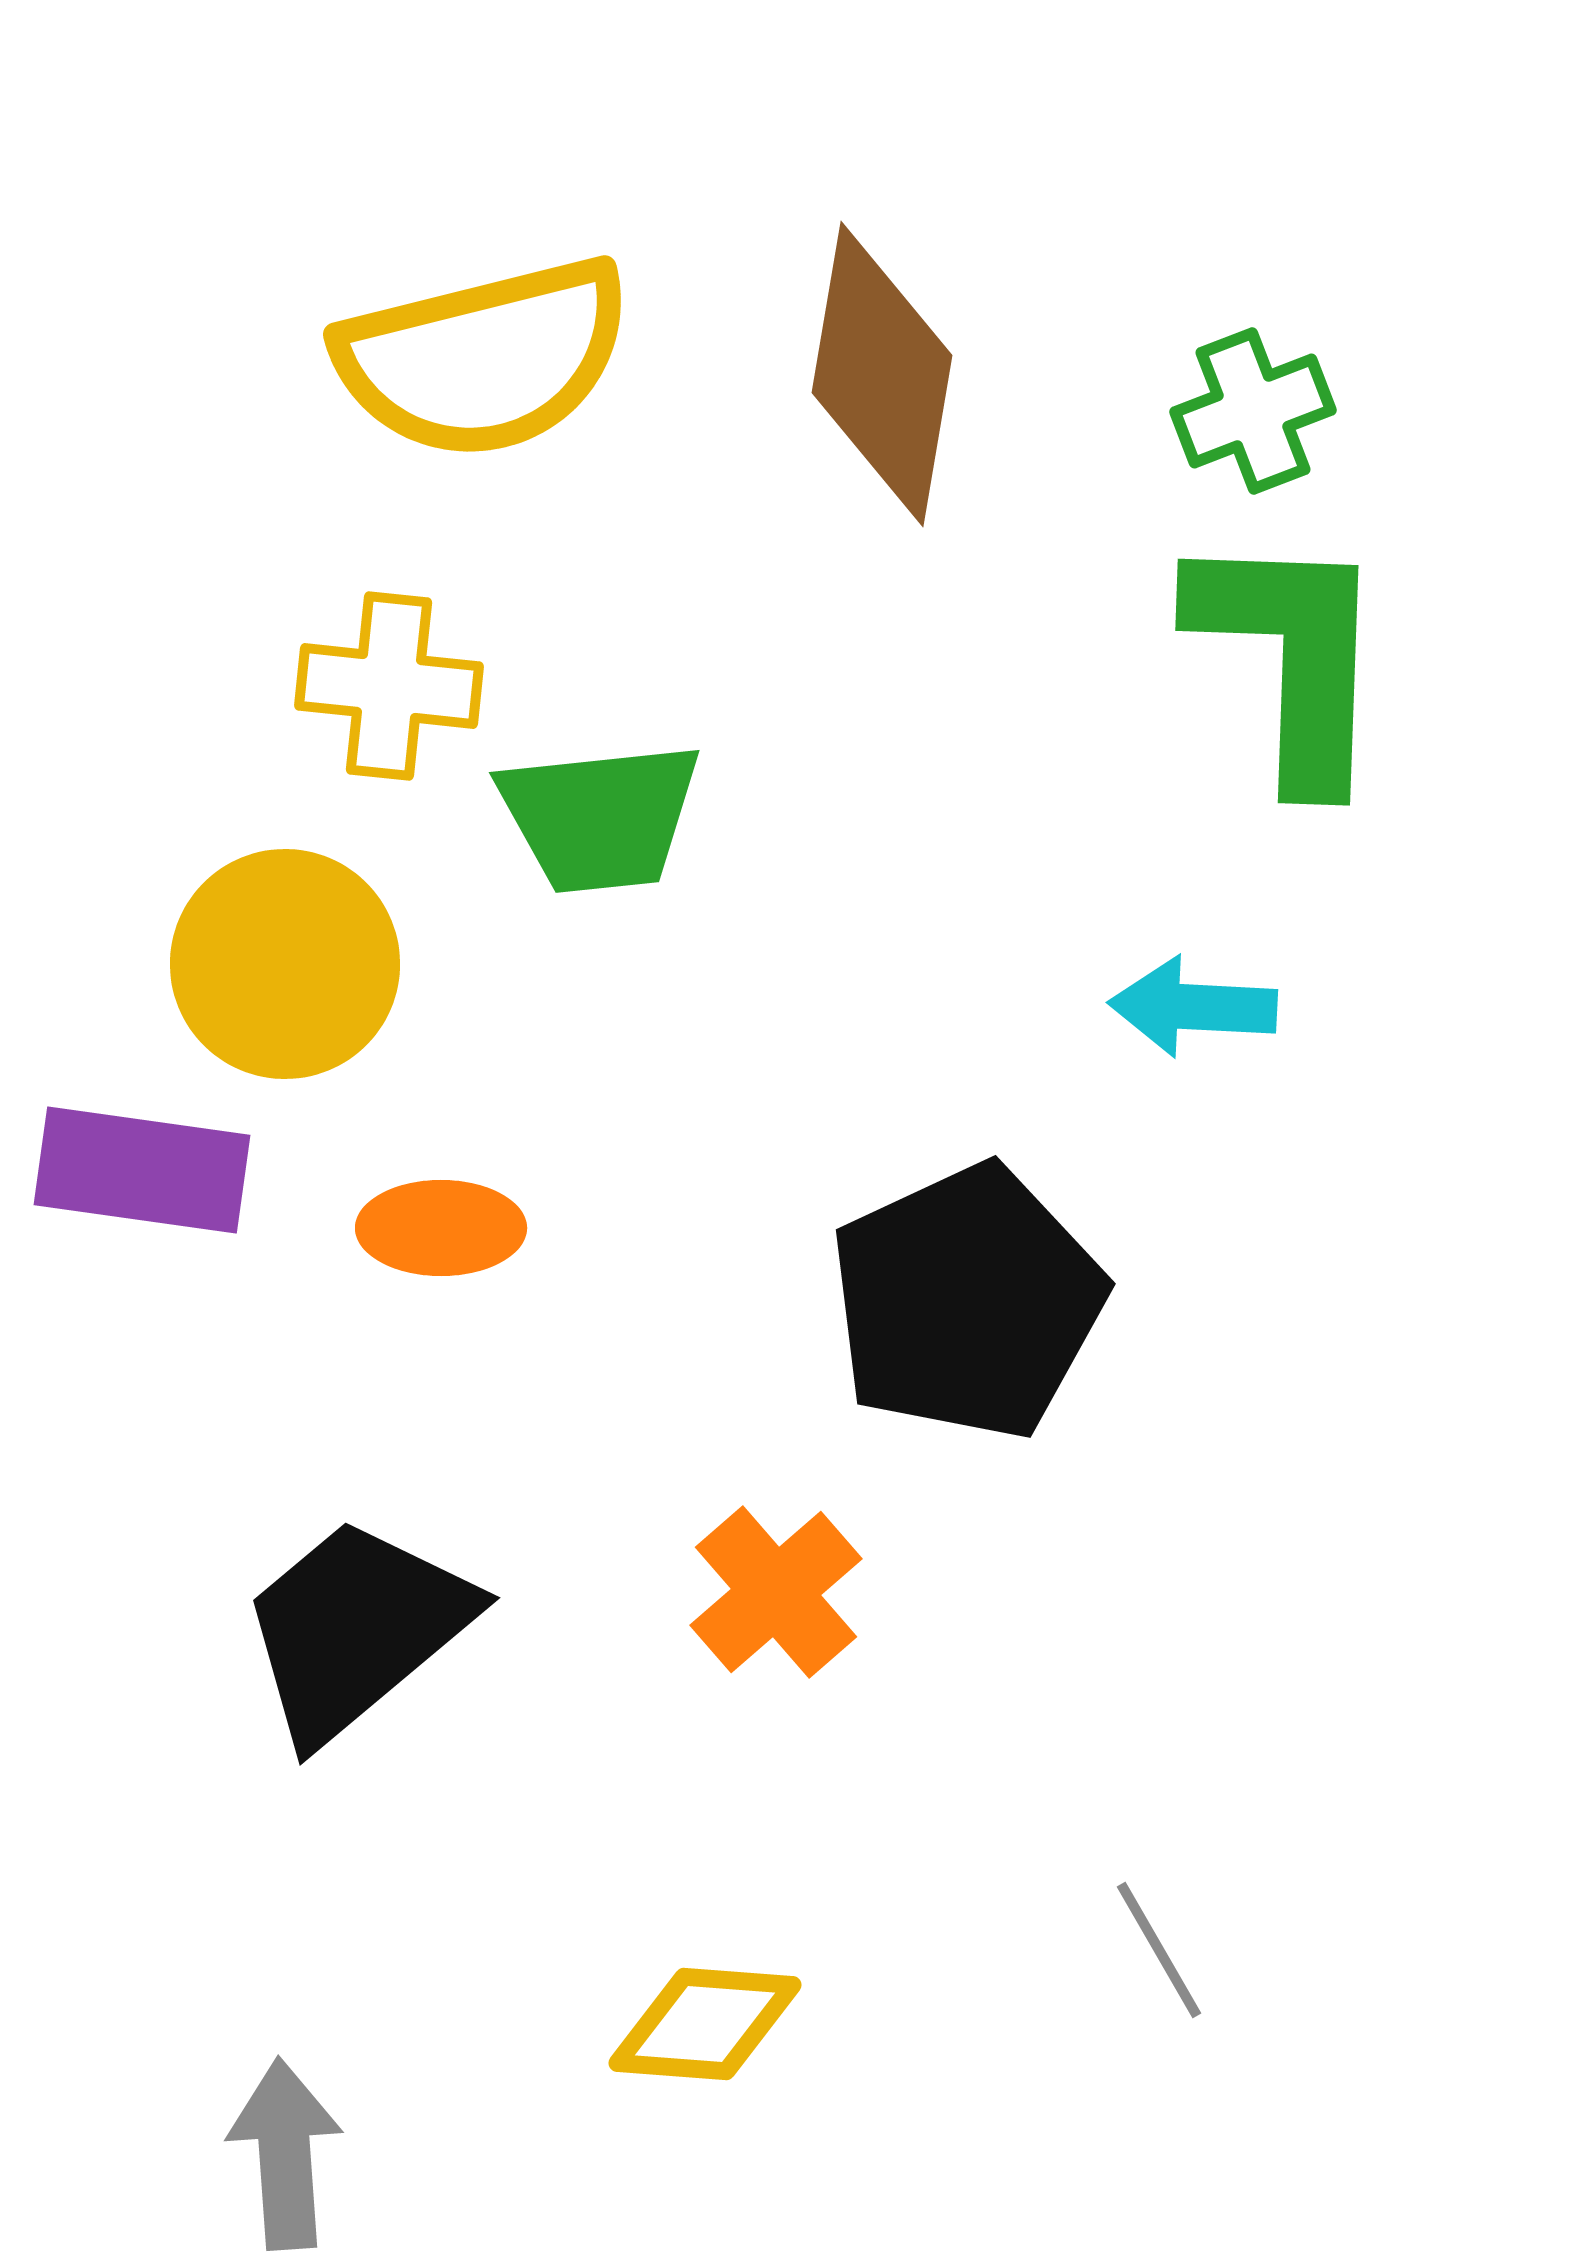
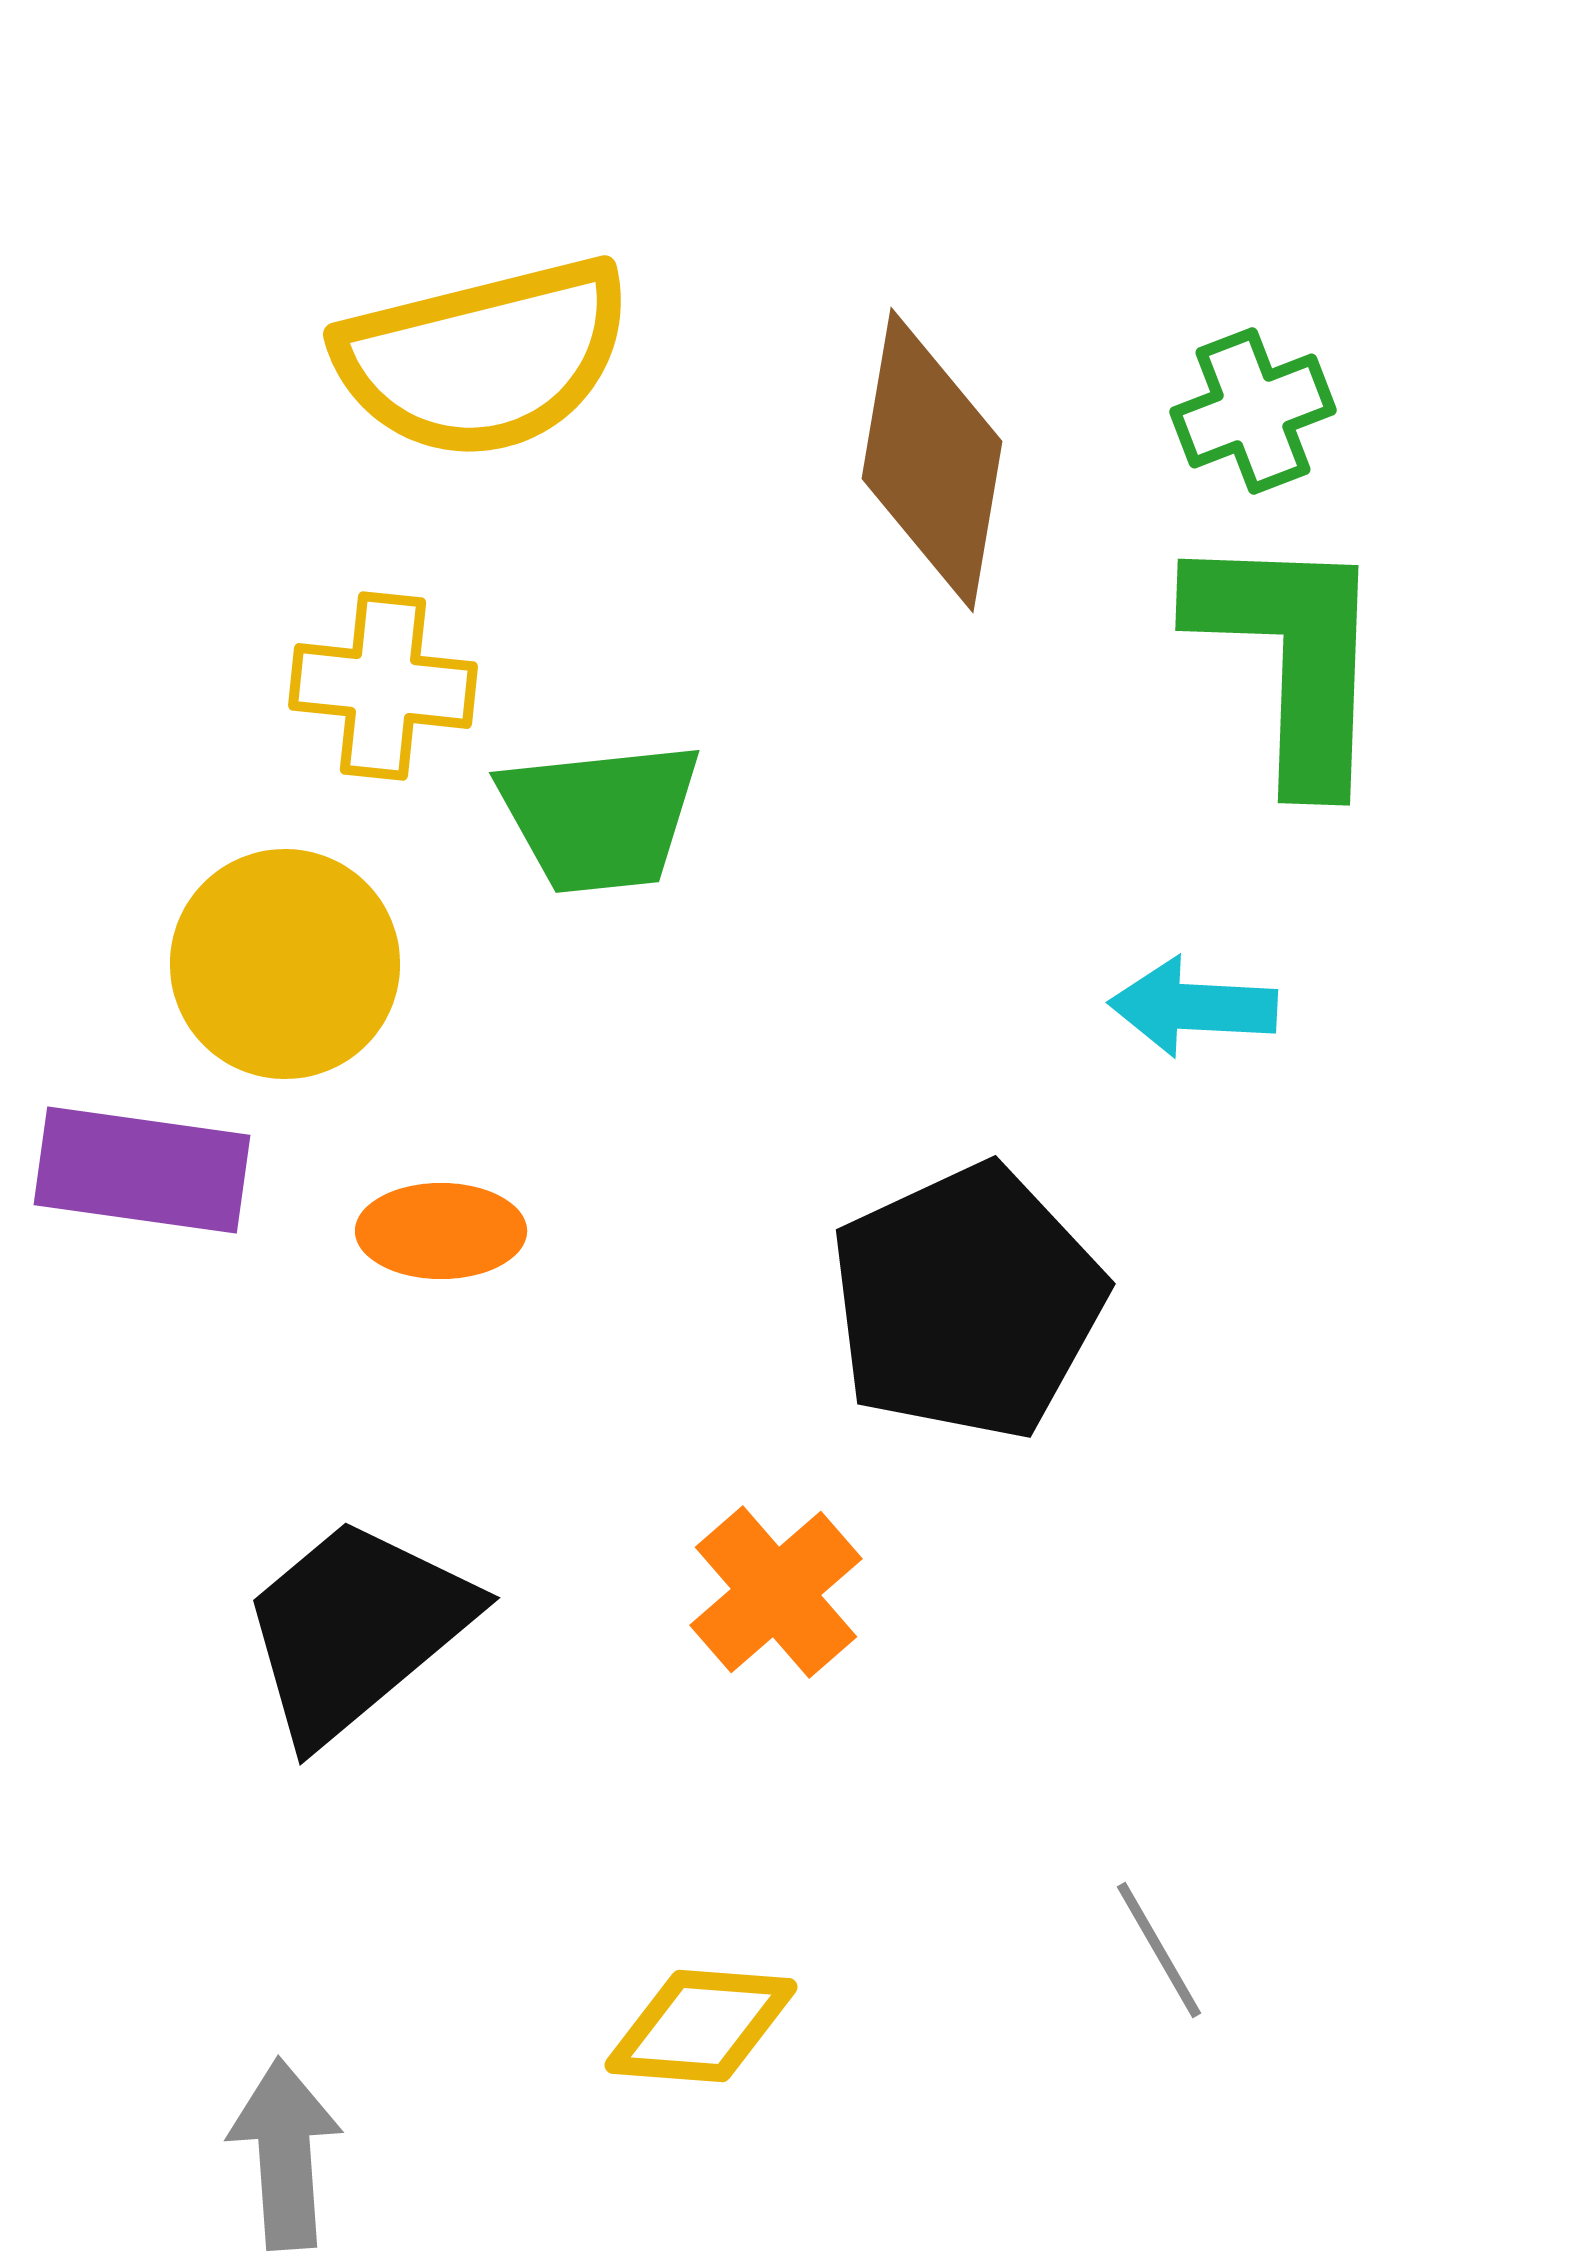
brown diamond: moved 50 px right, 86 px down
yellow cross: moved 6 px left
orange ellipse: moved 3 px down
yellow diamond: moved 4 px left, 2 px down
